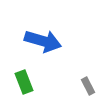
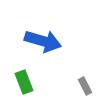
gray rectangle: moved 3 px left
